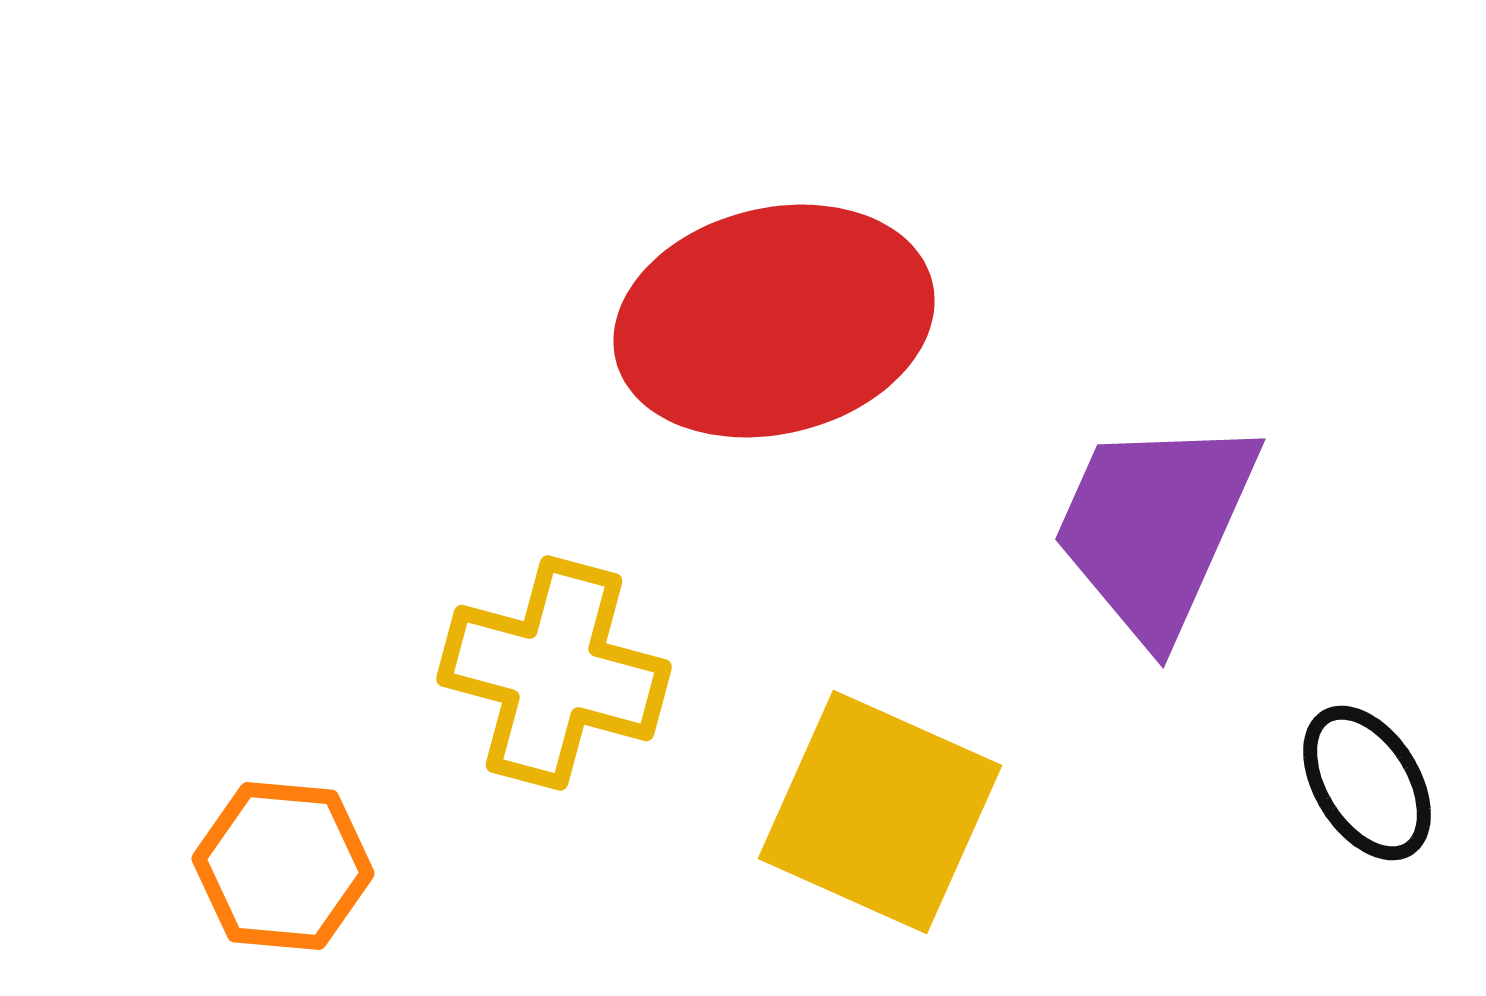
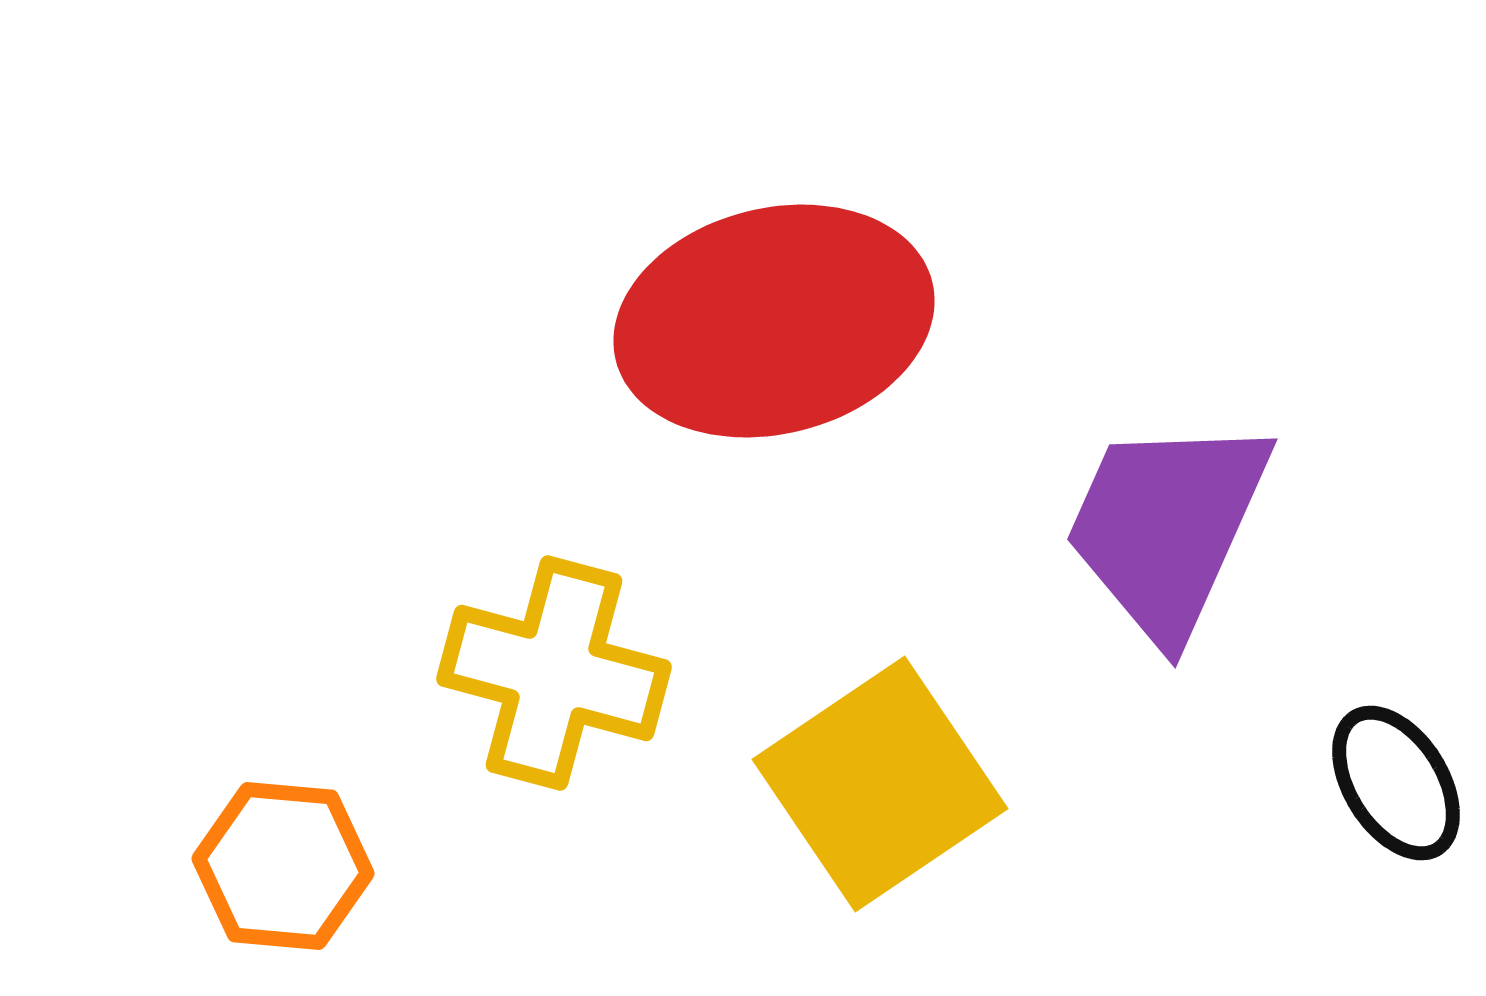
purple trapezoid: moved 12 px right
black ellipse: moved 29 px right
yellow square: moved 28 px up; rotated 32 degrees clockwise
